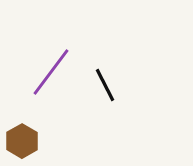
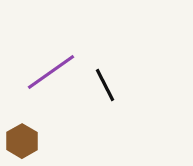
purple line: rotated 18 degrees clockwise
